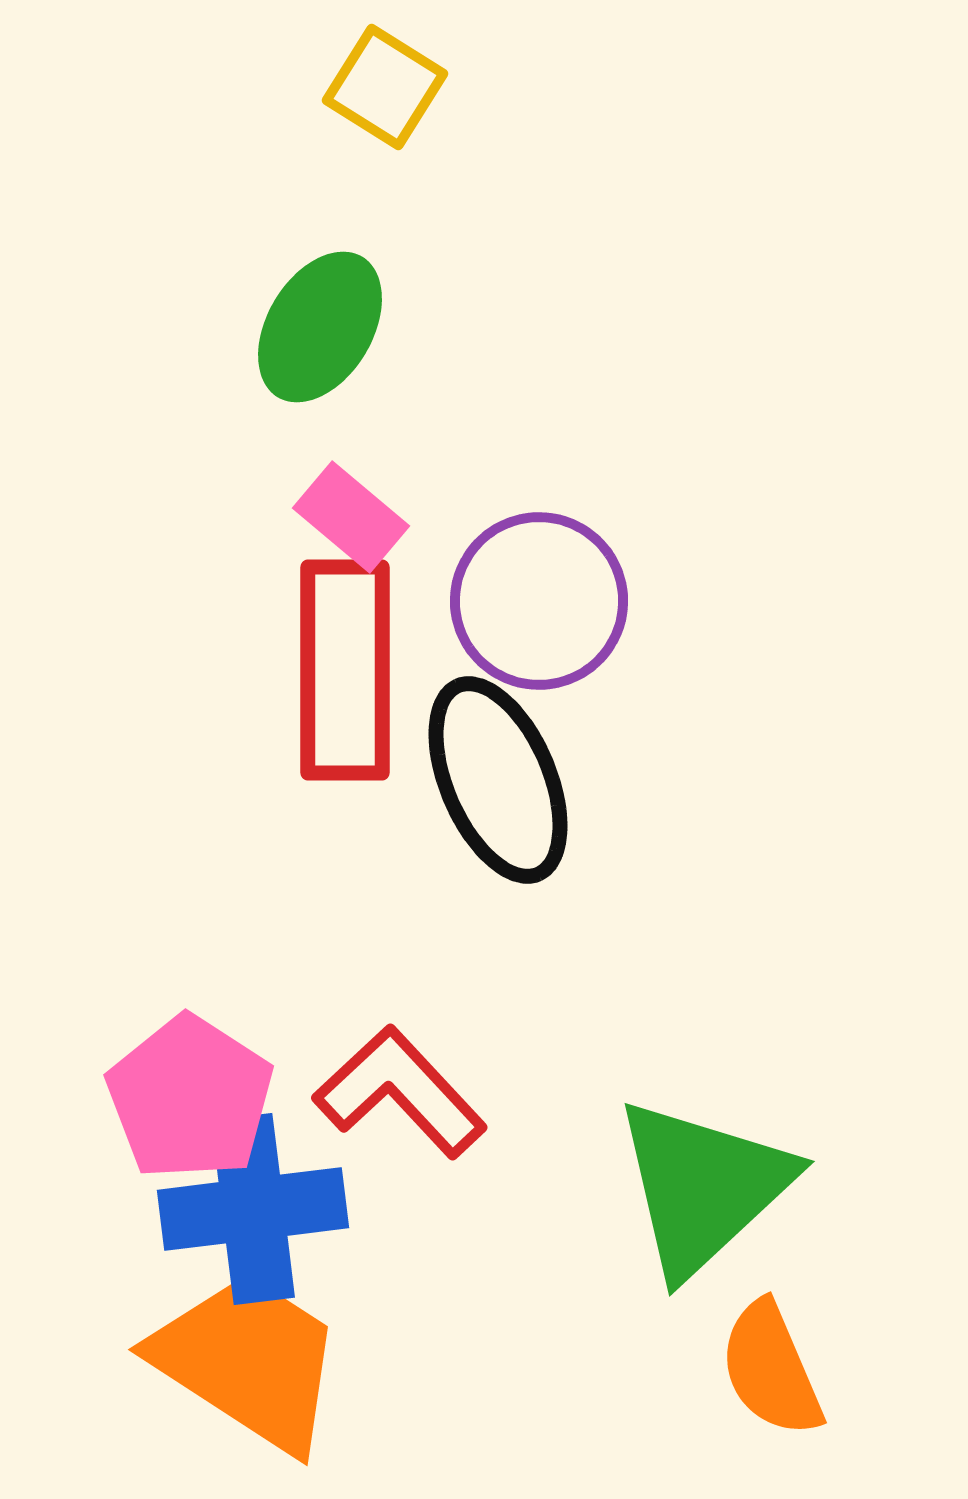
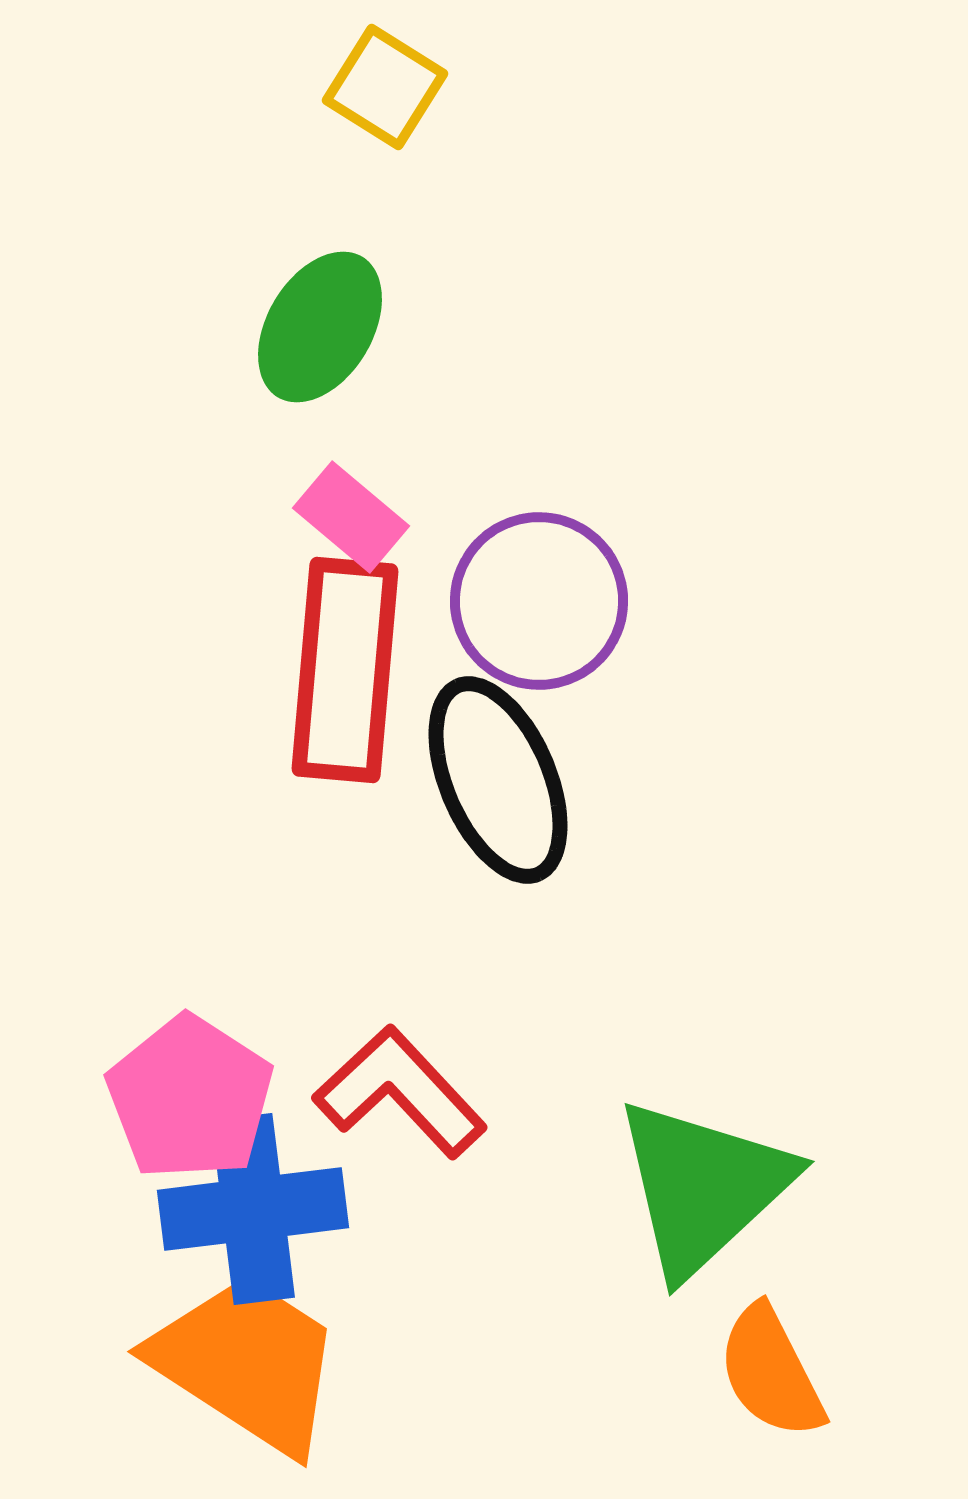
red rectangle: rotated 5 degrees clockwise
orange trapezoid: moved 1 px left, 2 px down
orange semicircle: moved 3 px down; rotated 4 degrees counterclockwise
